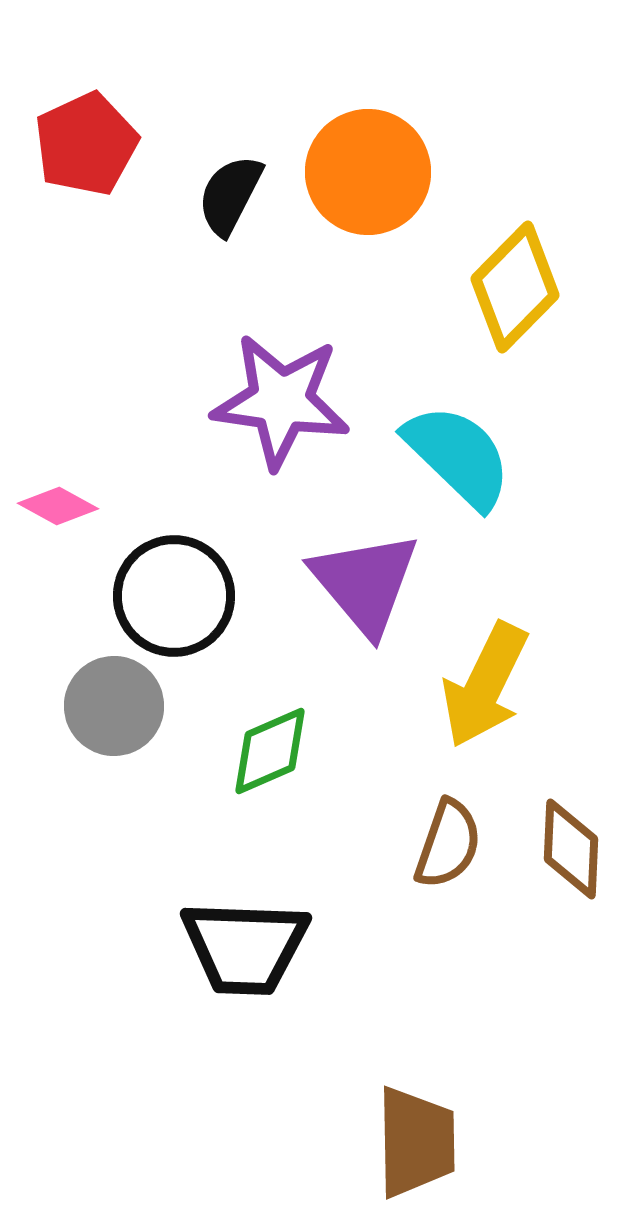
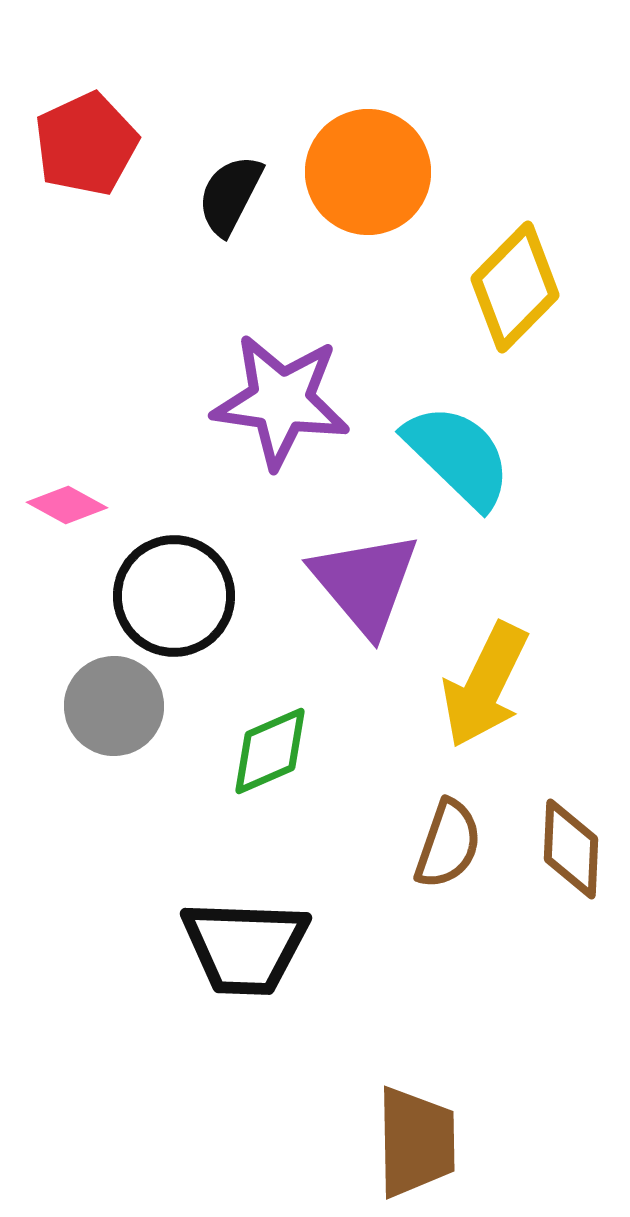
pink diamond: moved 9 px right, 1 px up
